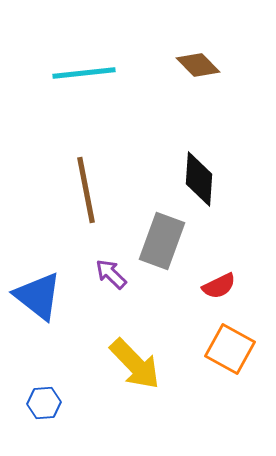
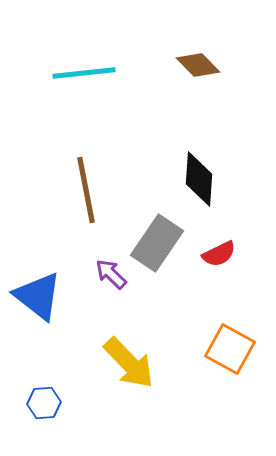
gray rectangle: moved 5 px left, 2 px down; rotated 14 degrees clockwise
red semicircle: moved 32 px up
yellow arrow: moved 6 px left, 1 px up
